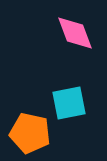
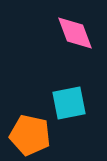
orange pentagon: moved 2 px down
